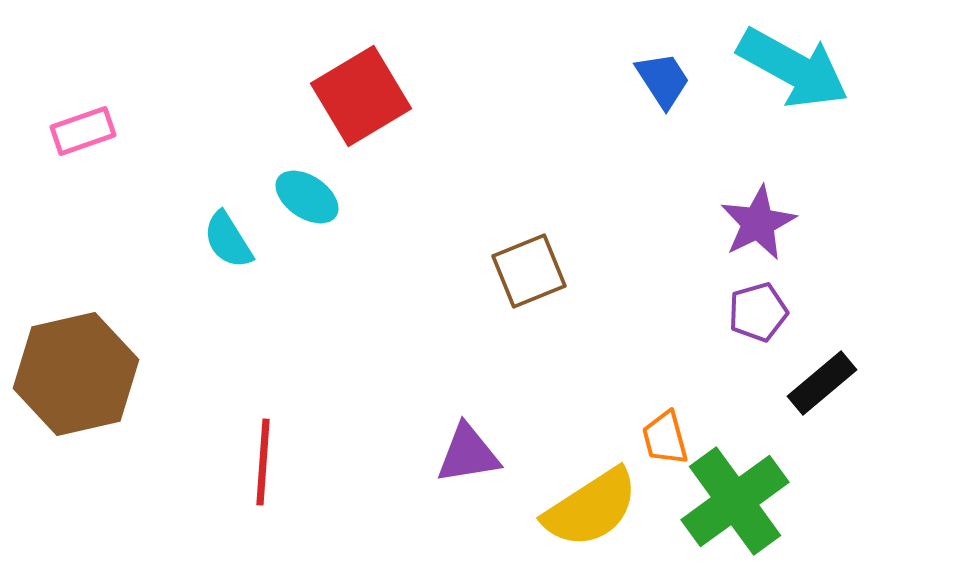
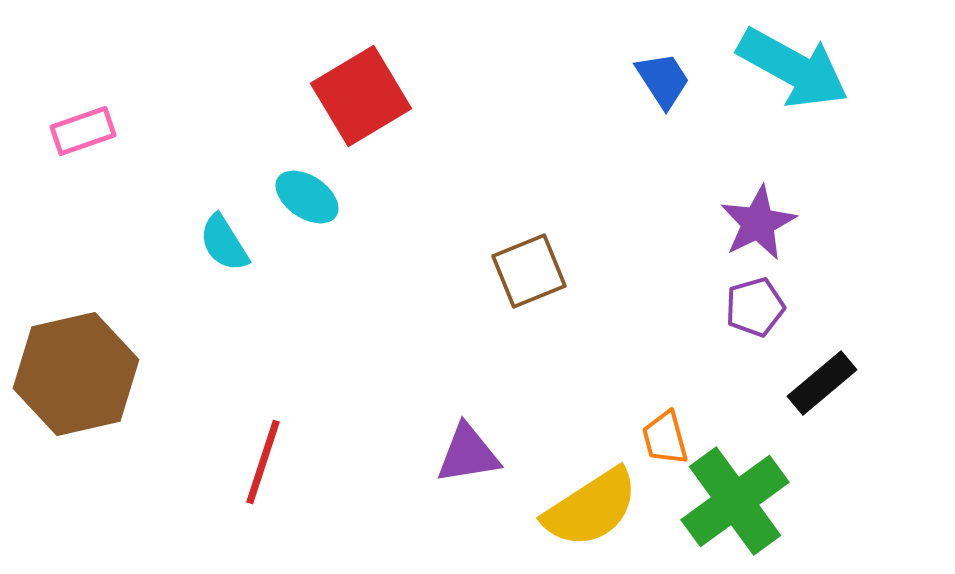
cyan semicircle: moved 4 px left, 3 px down
purple pentagon: moved 3 px left, 5 px up
red line: rotated 14 degrees clockwise
